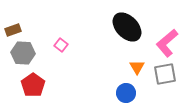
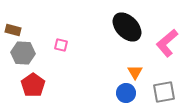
brown rectangle: rotated 35 degrees clockwise
pink square: rotated 24 degrees counterclockwise
orange triangle: moved 2 px left, 5 px down
gray square: moved 1 px left, 18 px down
